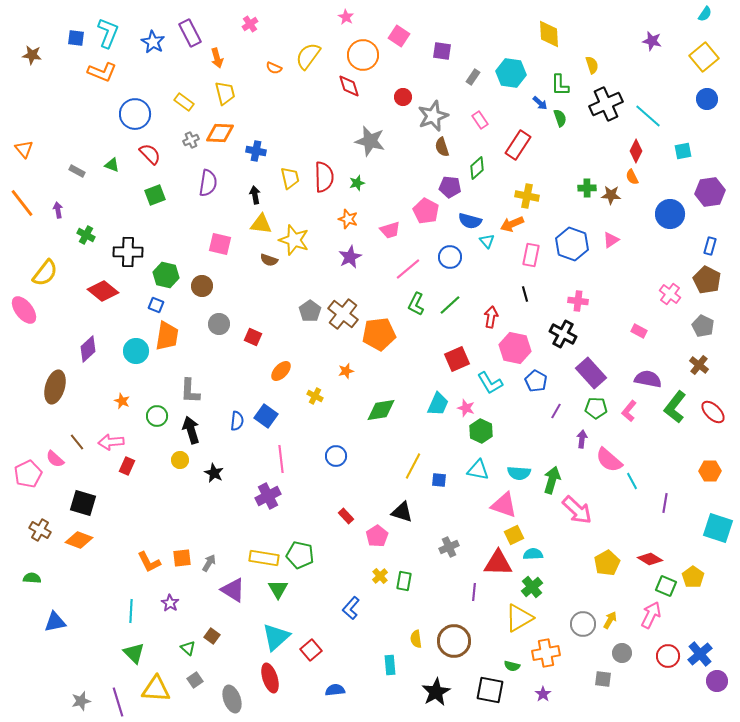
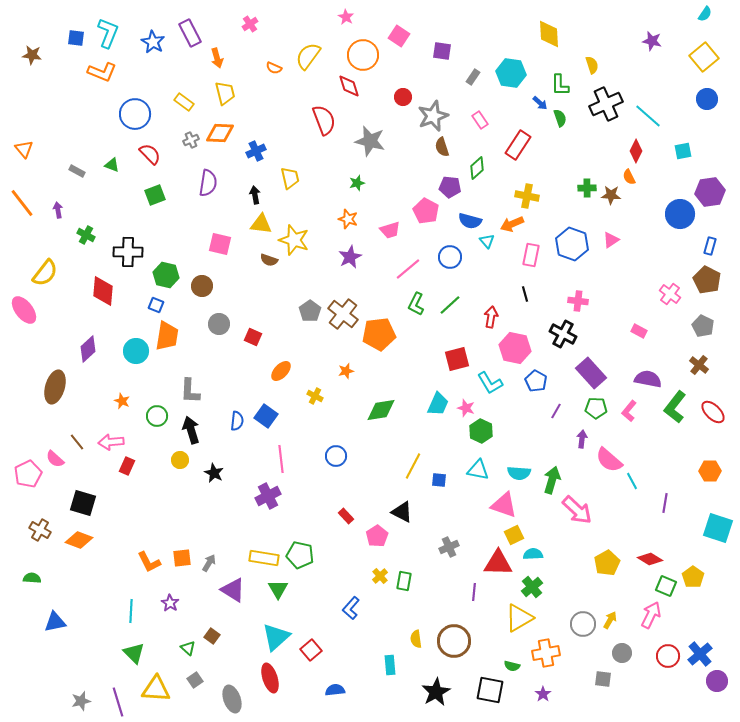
blue cross at (256, 151): rotated 36 degrees counterclockwise
red semicircle at (324, 177): moved 57 px up; rotated 20 degrees counterclockwise
orange semicircle at (632, 177): moved 3 px left
blue circle at (670, 214): moved 10 px right
red diamond at (103, 291): rotated 56 degrees clockwise
red square at (457, 359): rotated 10 degrees clockwise
black triangle at (402, 512): rotated 10 degrees clockwise
